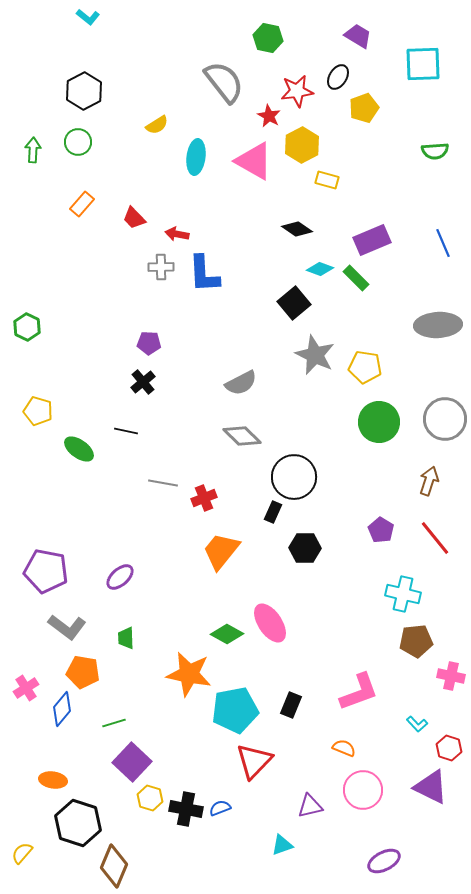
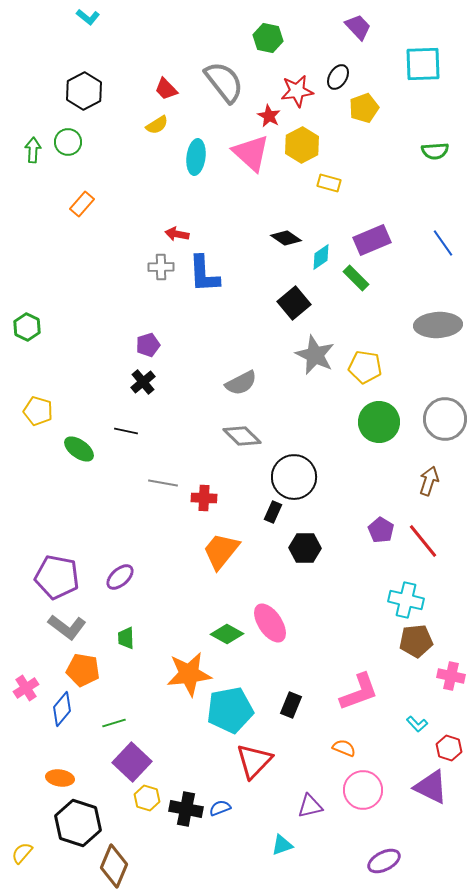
purple trapezoid at (358, 36): moved 9 px up; rotated 16 degrees clockwise
green circle at (78, 142): moved 10 px left
pink triangle at (254, 161): moved 3 px left, 8 px up; rotated 12 degrees clockwise
yellow rectangle at (327, 180): moved 2 px right, 3 px down
red trapezoid at (134, 218): moved 32 px right, 129 px up
black diamond at (297, 229): moved 11 px left, 9 px down
blue line at (443, 243): rotated 12 degrees counterclockwise
cyan diamond at (320, 269): moved 1 px right, 12 px up; rotated 56 degrees counterclockwise
purple pentagon at (149, 343): moved 1 px left, 2 px down; rotated 20 degrees counterclockwise
red cross at (204, 498): rotated 25 degrees clockwise
red line at (435, 538): moved 12 px left, 3 px down
purple pentagon at (46, 571): moved 11 px right, 6 px down
cyan cross at (403, 594): moved 3 px right, 6 px down
orange pentagon at (83, 672): moved 2 px up
orange star at (189, 674): rotated 18 degrees counterclockwise
cyan pentagon at (235, 710): moved 5 px left
orange ellipse at (53, 780): moved 7 px right, 2 px up
yellow hexagon at (150, 798): moved 3 px left
